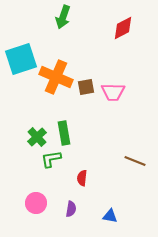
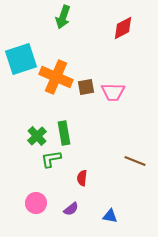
green cross: moved 1 px up
purple semicircle: rotated 42 degrees clockwise
